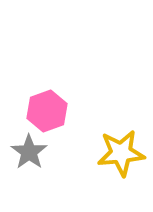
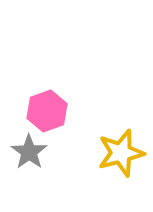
yellow star: rotated 9 degrees counterclockwise
